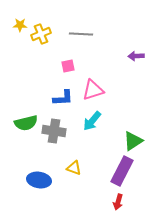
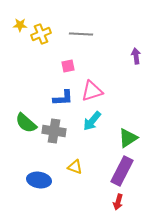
purple arrow: rotated 84 degrees clockwise
pink triangle: moved 1 px left, 1 px down
green semicircle: rotated 55 degrees clockwise
green triangle: moved 5 px left, 3 px up
yellow triangle: moved 1 px right, 1 px up
